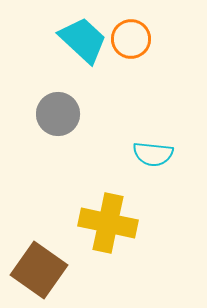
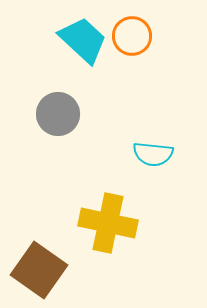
orange circle: moved 1 px right, 3 px up
